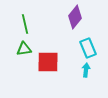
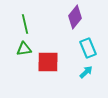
cyan arrow: moved 2 px down; rotated 40 degrees clockwise
